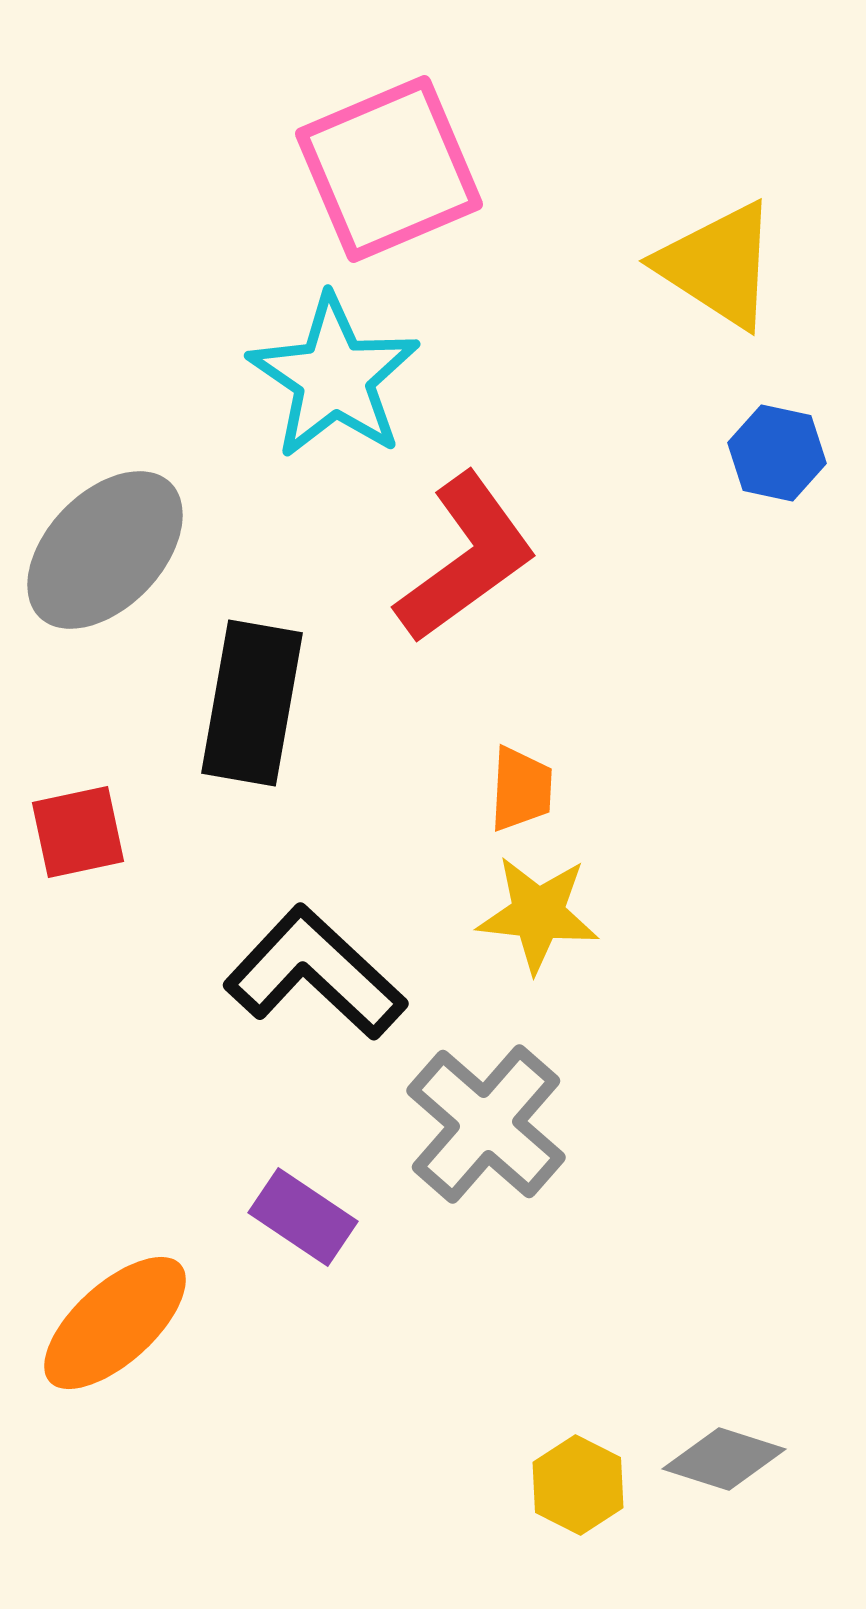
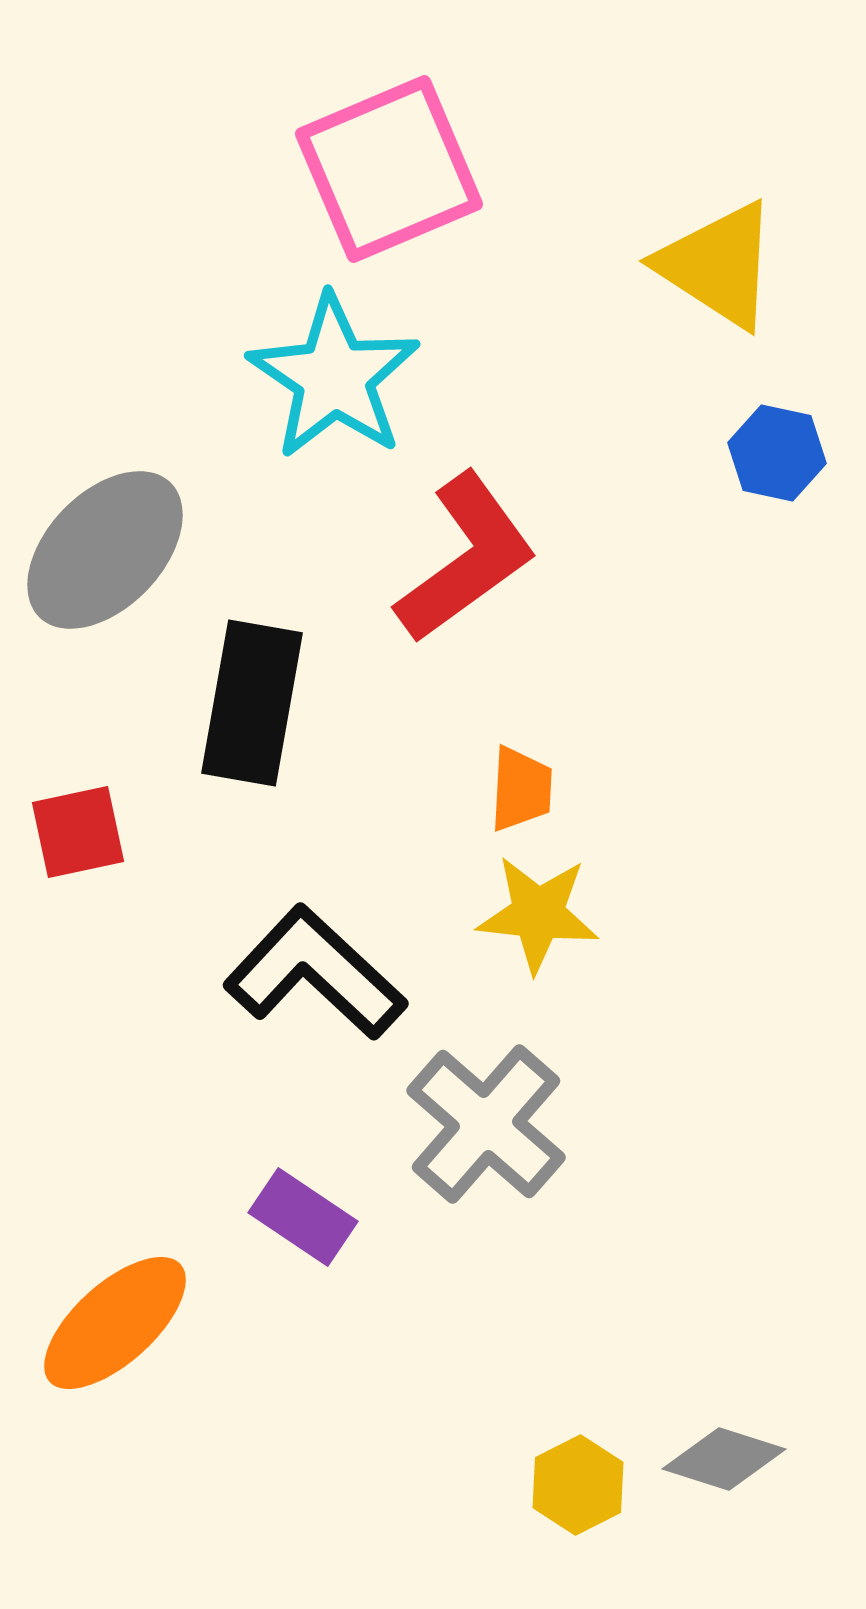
yellow hexagon: rotated 6 degrees clockwise
